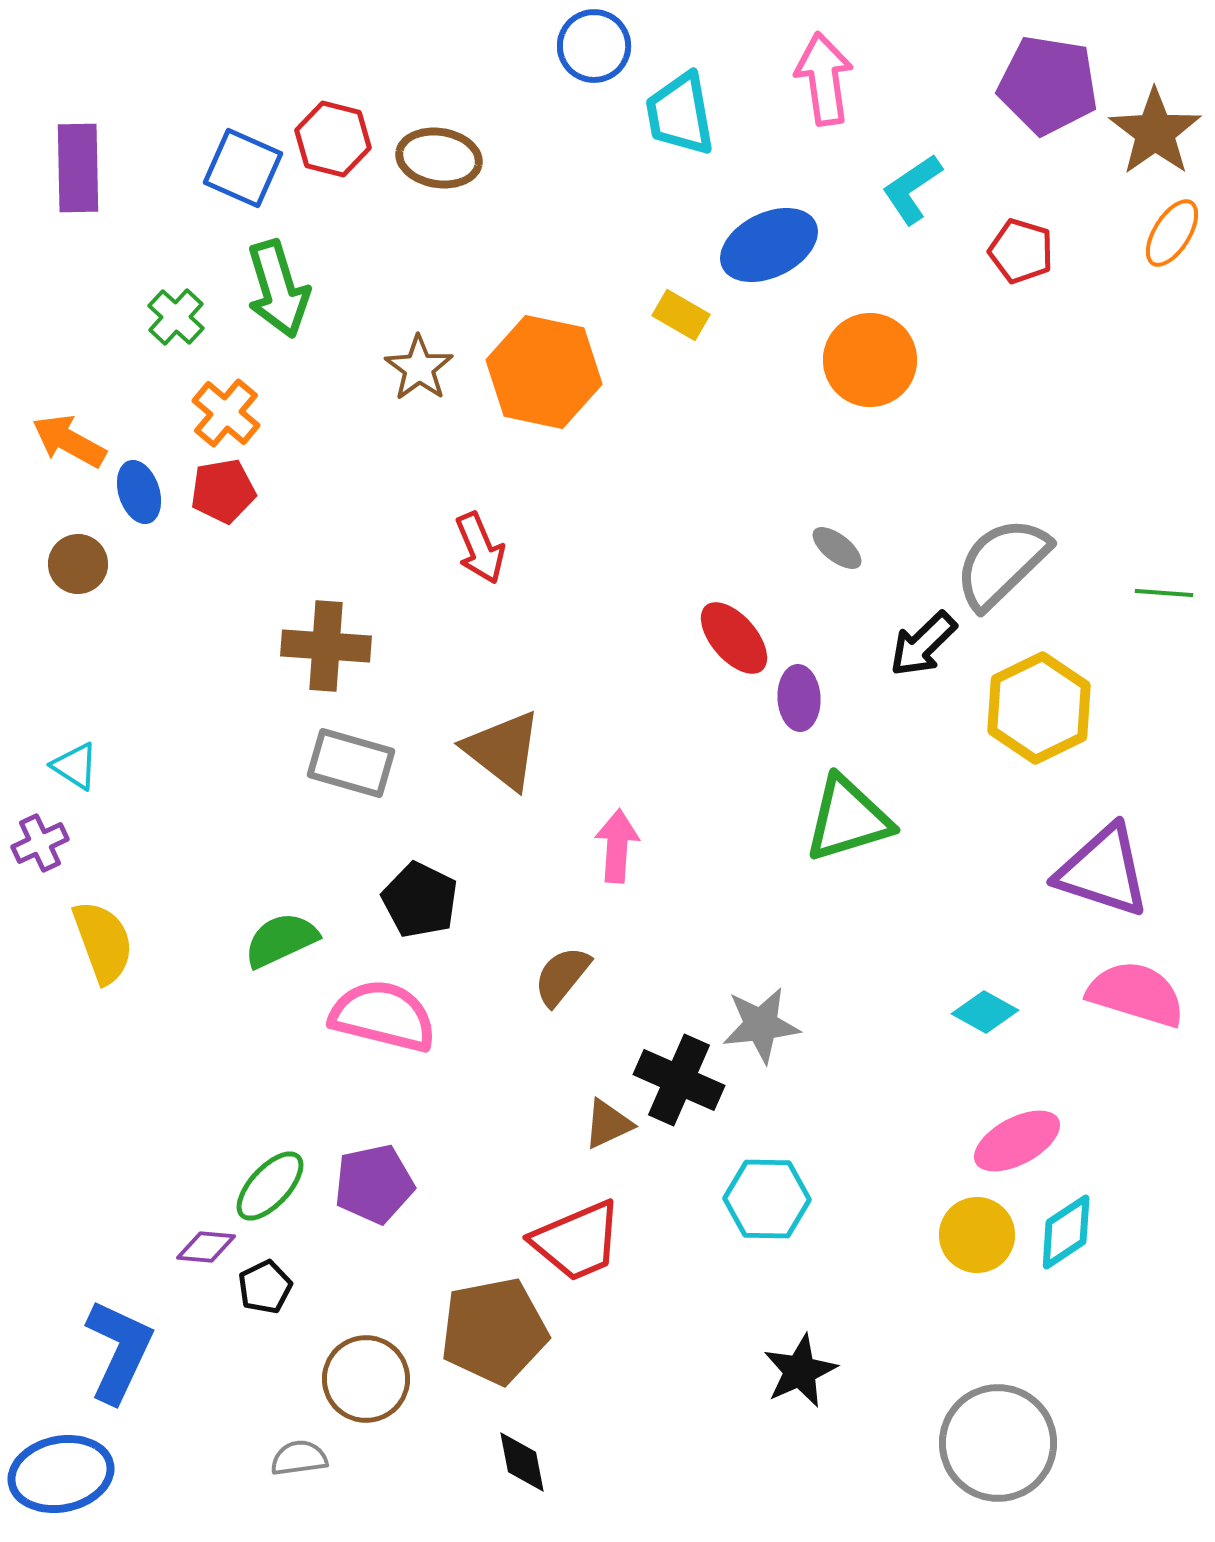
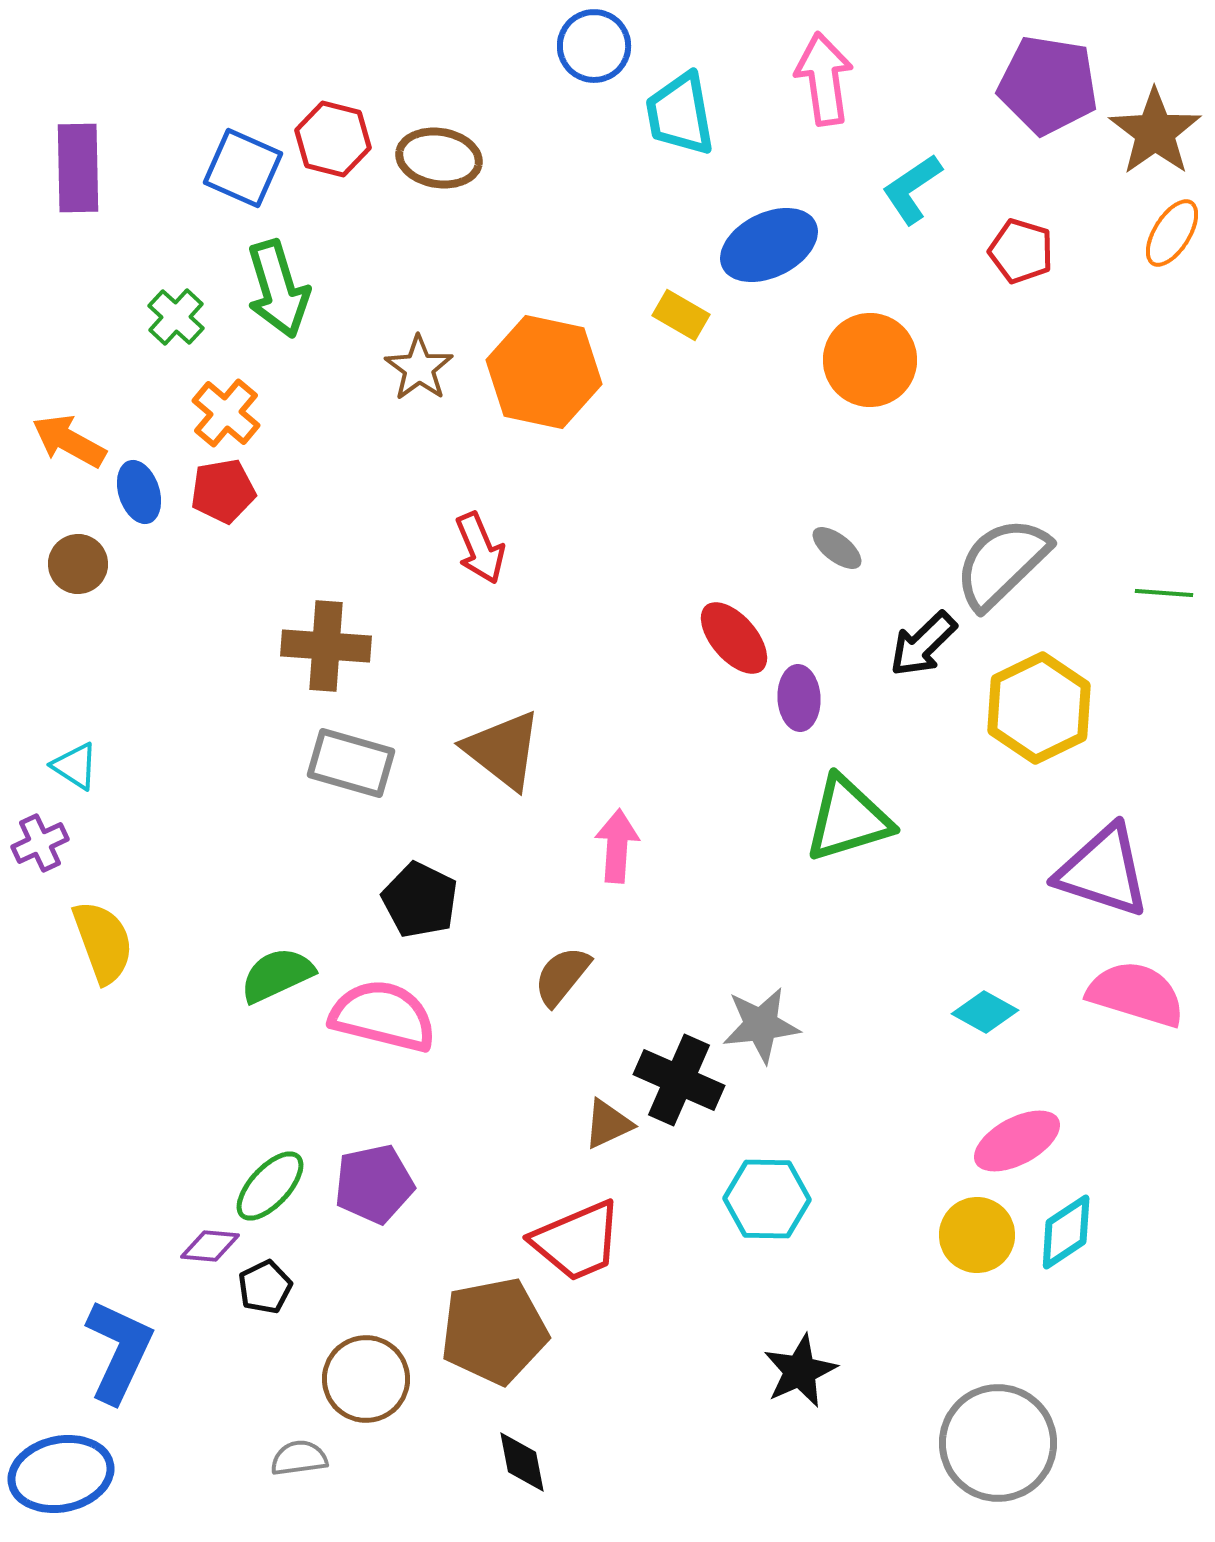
green semicircle at (281, 940): moved 4 px left, 35 px down
purple diamond at (206, 1247): moved 4 px right, 1 px up
